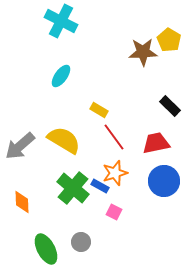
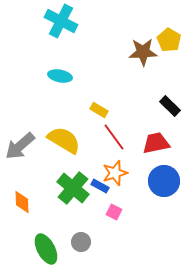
cyan ellipse: moved 1 px left; rotated 65 degrees clockwise
